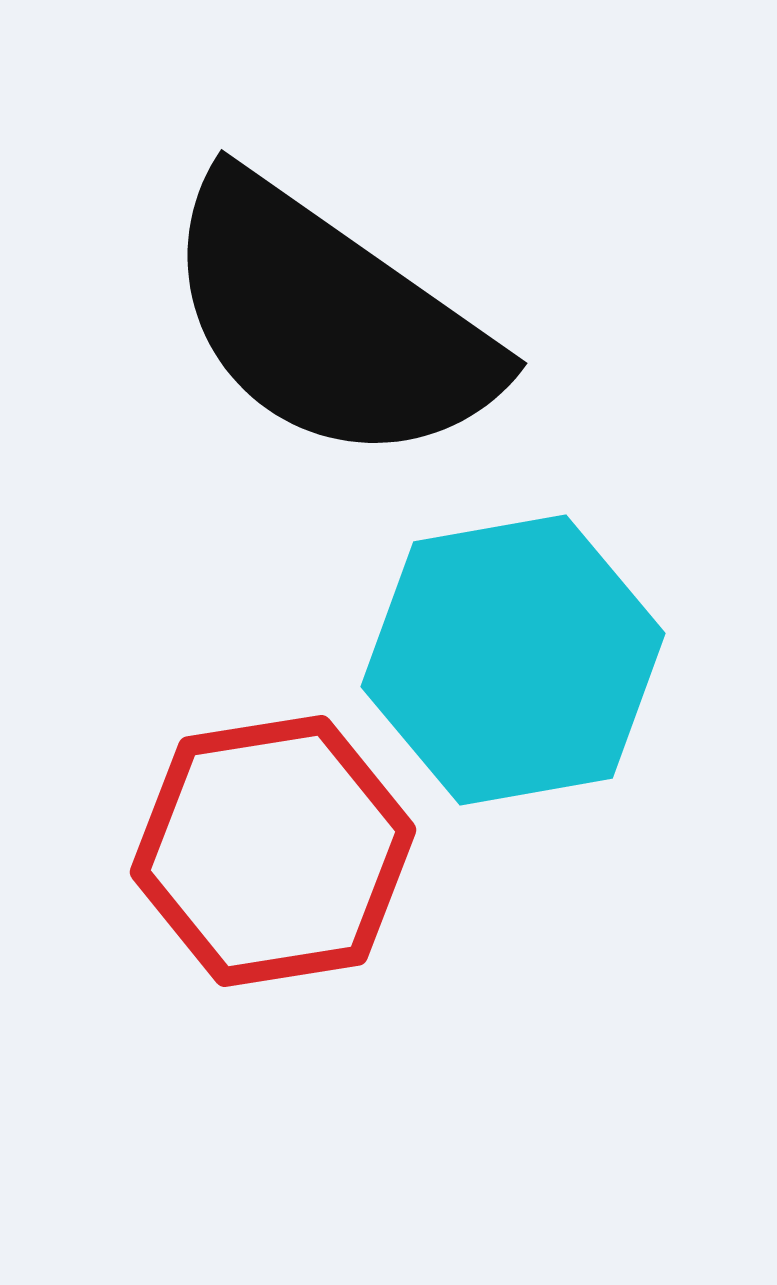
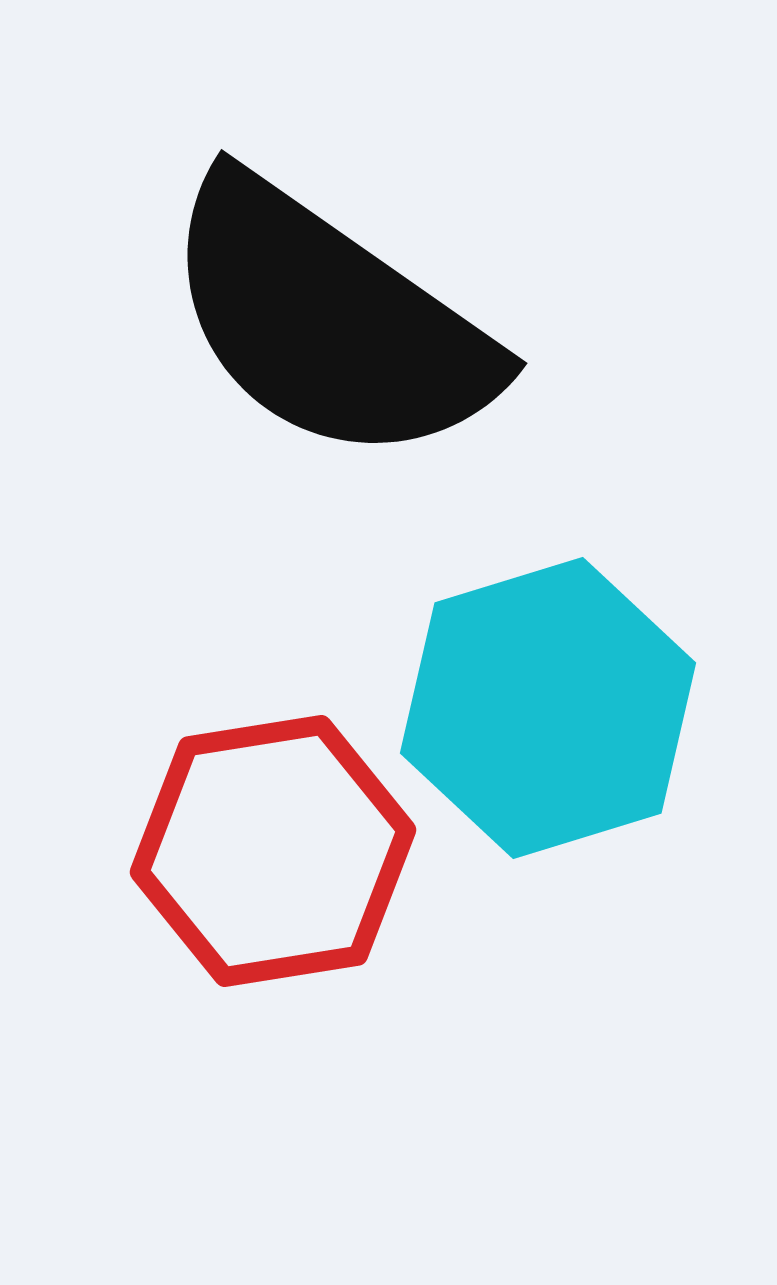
cyan hexagon: moved 35 px right, 48 px down; rotated 7 degrees counterclockwise
